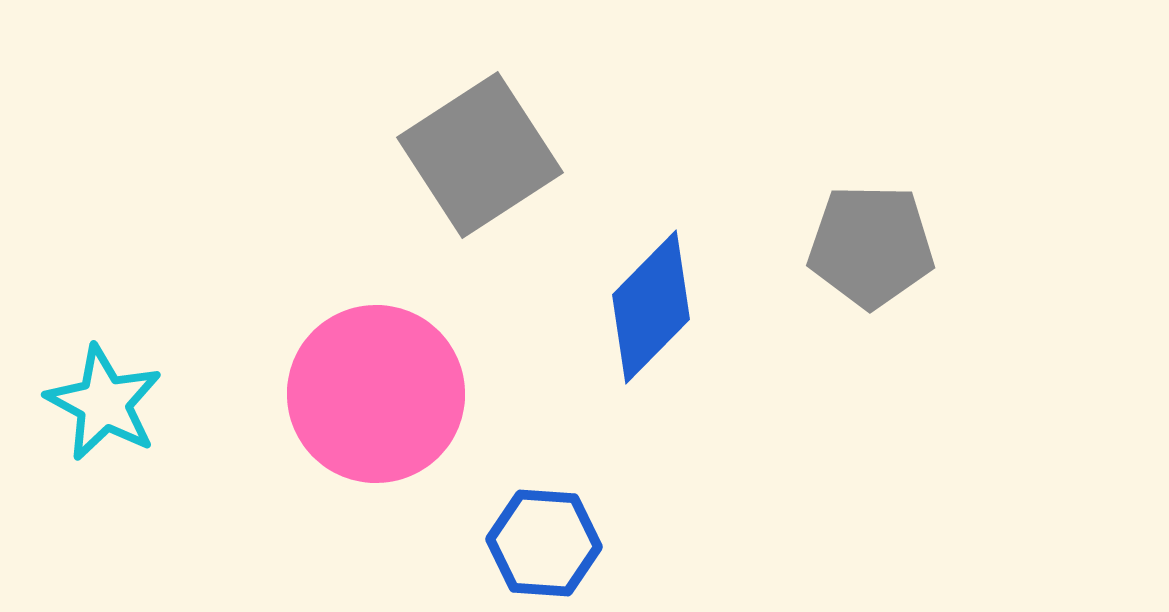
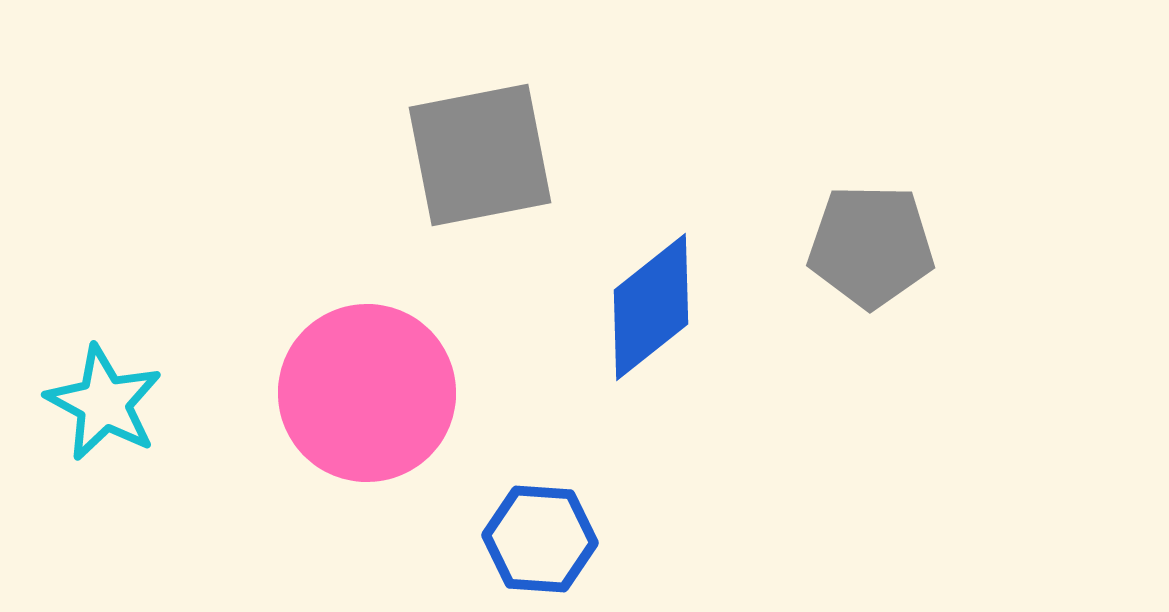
gray square: rotated 22 degrees clockwise
blue diamond: rotated 7 degrees clockwise
pink circle: moved 9 px left, 1 px up
blue hexagon: moved 4 px left, 4 px up
